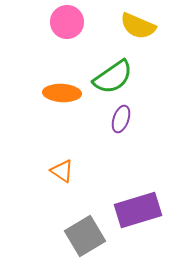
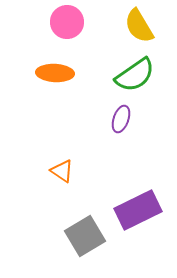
yellow semicircle: moved 1 px right; rotated 36 degrees clockwise
green semicircle: moved 22 px right, 2 px up
orange ellipse: moved 7 px left, 20 px up
purple rectangle: rotated 9 degrees counterclockwise
